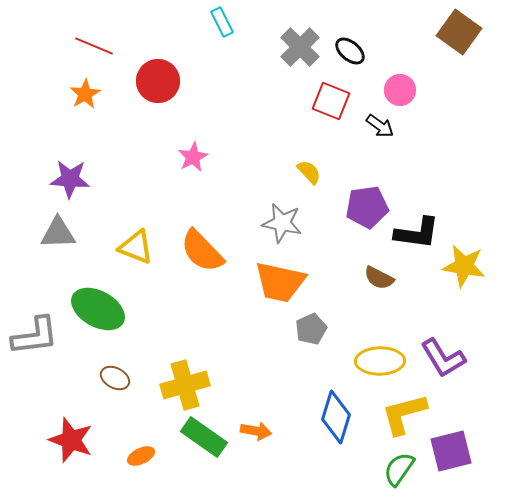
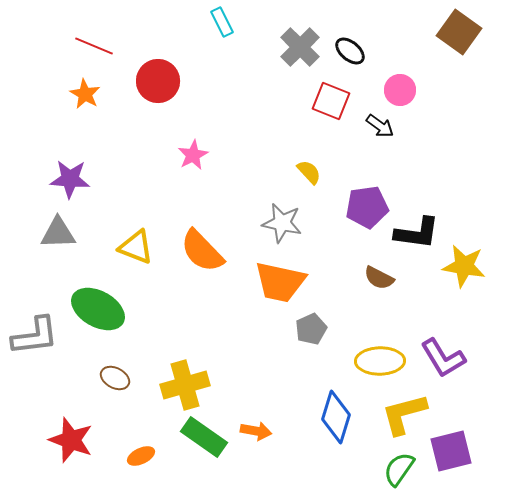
orange star: rotated 12 degrees counterclockwise
pink star: moved 2 px up
